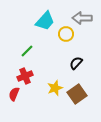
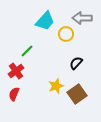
red cross: moved 9 px left, 5 px up; rotated 14 degrees counterclockwise
yellow star: moved 1 px right, 2 px up
